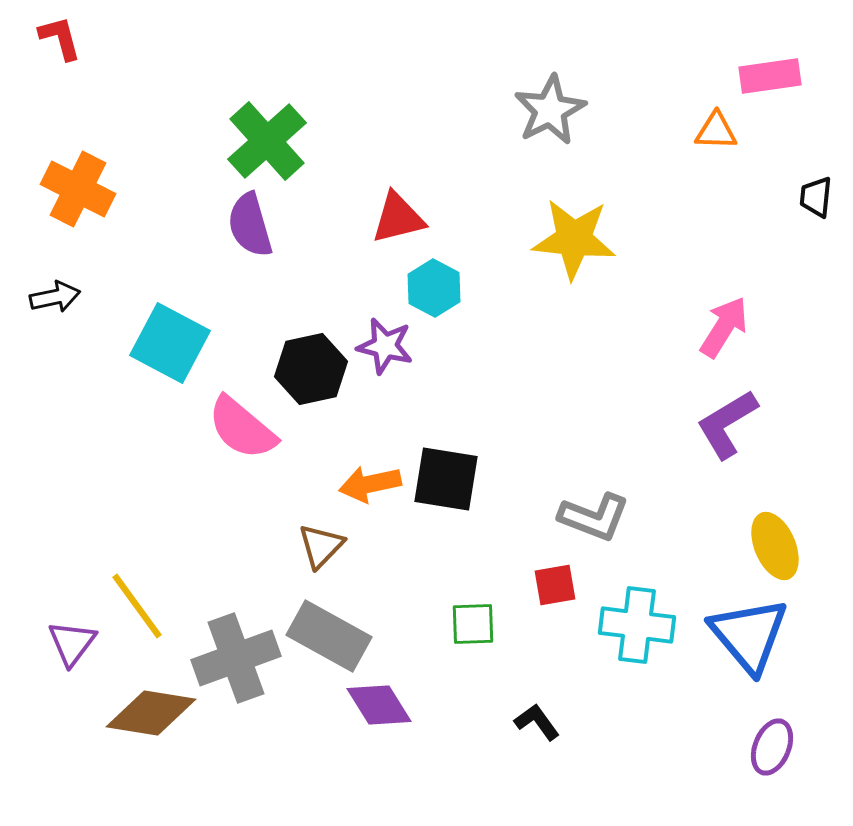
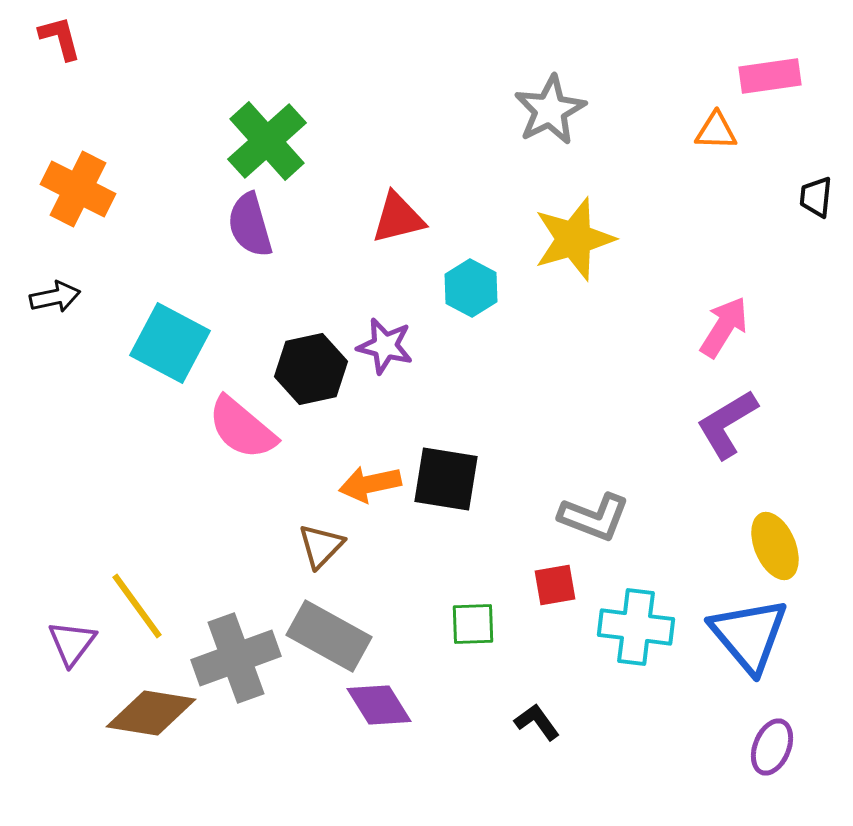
yellow star: rotated 22 degrees counterclockwise
cyan hexagon: moved 37 px right
cyan cross: moved 1 px left, 2 px down
